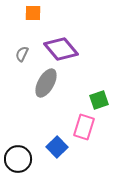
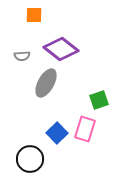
orange square: moved 1 px right, 2 px down
purple diamond: rotated 12 degrees counterclockwise
gray semicircle: moved 2 px down; rotated 119 degrees counterclockwise
pink rectangle: moved 1 px right, 2 px down
blue square: moved 14 px up
black circle: moved 12 px right
